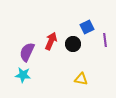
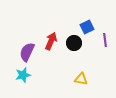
black circle: moved 1 px right, 1 px up
cyan star: rotated 21 degrees counterclockwise
